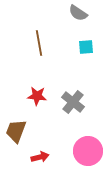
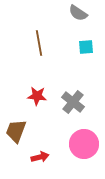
pink circle: moved 4 px left, 7 px up
